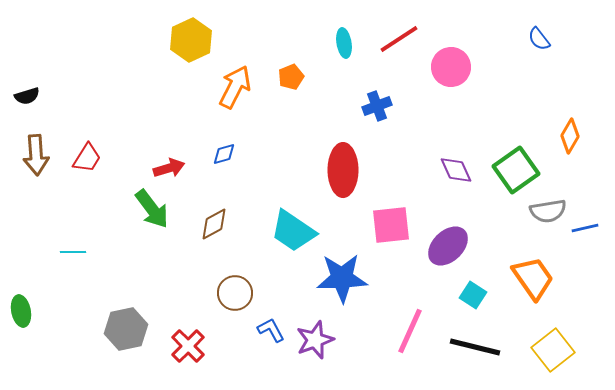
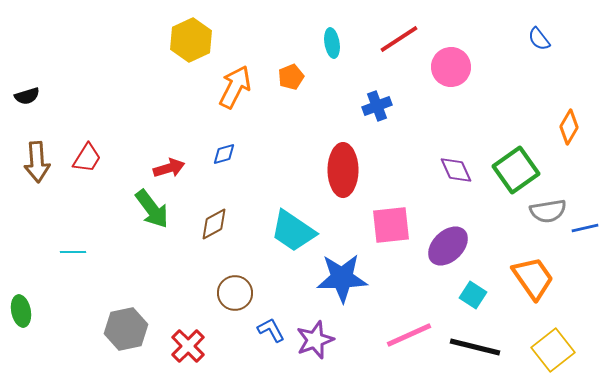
cyan ellipse: moved 12 px left
orange diamond: moved 1 px left, 9 px up
brown arrow: moved 1 px right, 7 px down
pink line: moved 1 px left, 4 px down; rotated 42 degrees clockwise
